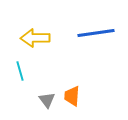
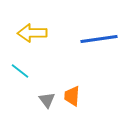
blue line: moved 3 px right, 6 px down
yellow arrow: moved 3 px left, 5 px up
cyan line: rotated 36 degrees counterclockwise
